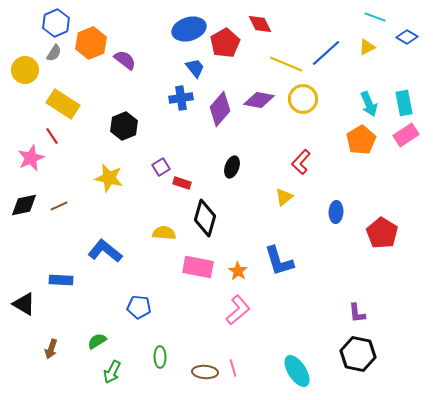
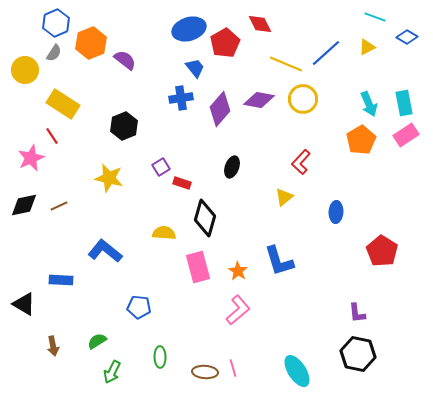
red pentagon at (382, 233): moved 18 px down
pink rectangle at (198, 267): rotated 64 degrees clockwise
brown arrow at (51, 349): moved 2 px right, 3 px up; rotated 30 degrees counterclockwise
